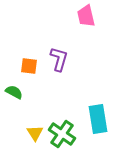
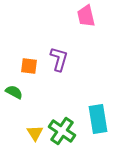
green cross: moved 3 px up
